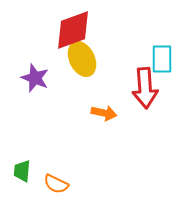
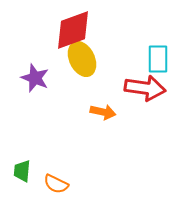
cyan rectangle: moved 4 px left
red arrow: rotated 78 degrees counterclockwise
orange arrow: moved 1 px left, 1 px up
